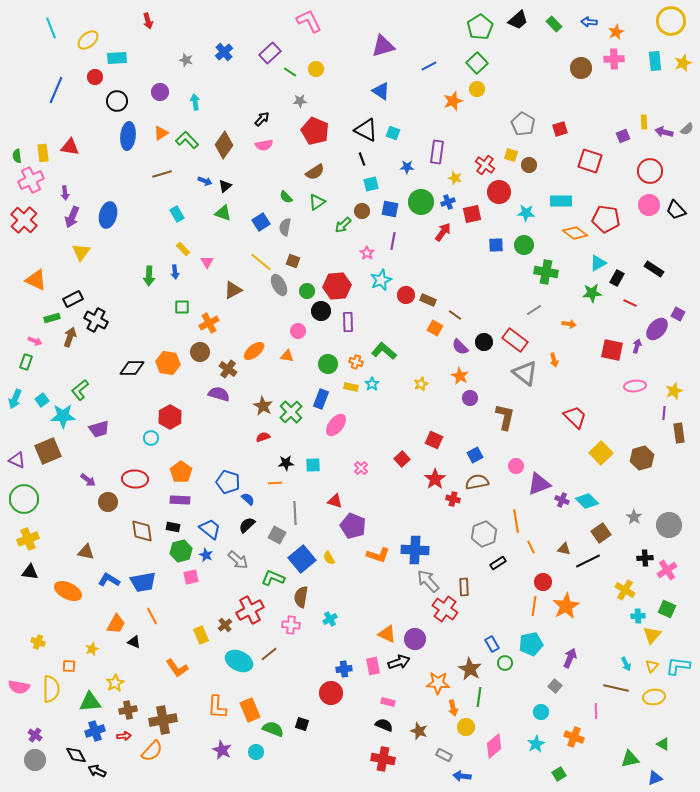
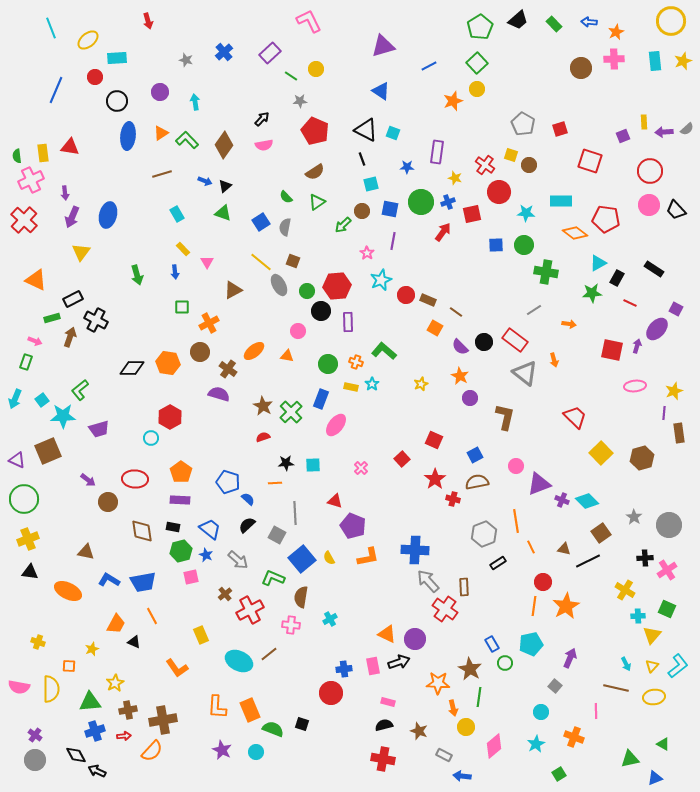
yellow star at (683, 63): moved 2 px up
green line at (290, 72): moved 1 px right, 4 px down
purple arrow at (664, 132): rotated 18 degrees counterclockwise
green arrow at (149, 276): moved 12 px left, 1 px up; rotated 18 degrees counterclockwise
purple square at (678, 314): moved 2 px left, 5 px up
brown line at (455, 315): moved 1 px right, 3 px up
orange L-shape at (378, 555): moved 10 px left, 2 px down; rotated 30 degrees counterclockwise
brown cross at (225, 625): moved 31 px up
cyan L-shape at (678, 666): rotated 135 degrees clockwise
black semicircle at (384, 725): rotated 36 degrees counterclockwise
